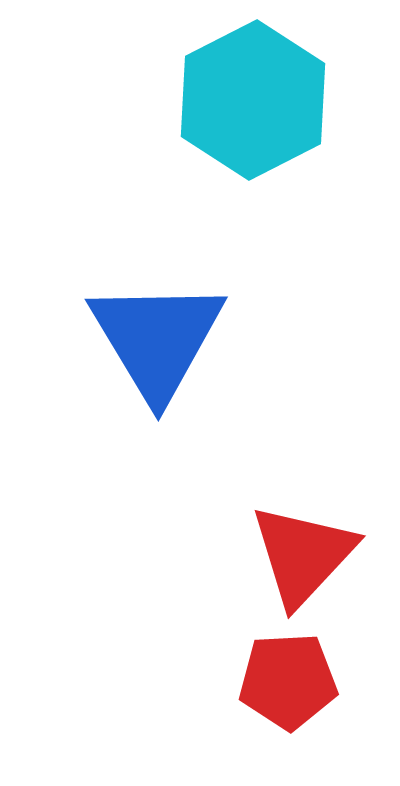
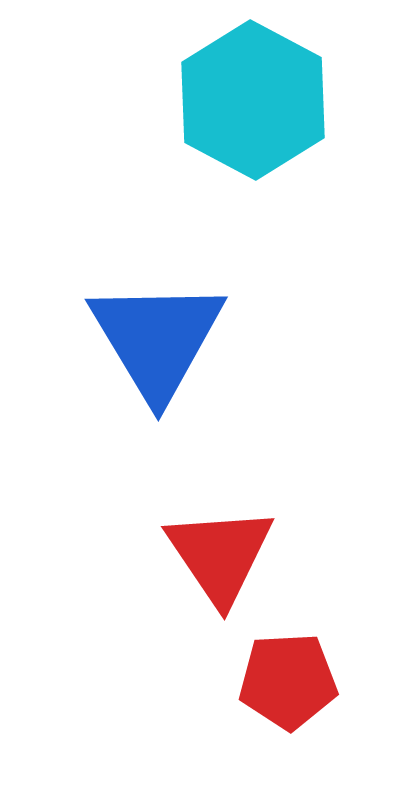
cyan hexagon: rotated 5 degrees counterclockwise
red triangle: moved 83 px left; rotated 17 degrees counterclockwise
